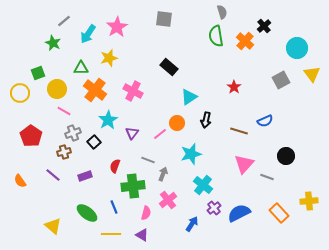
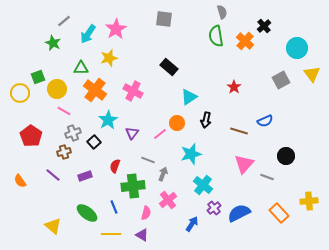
pink star at (117, 27): moved 1 px left, 2 px down
green square at (38, 73): moved 4 px down
